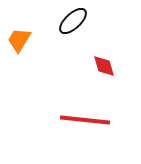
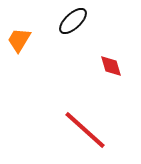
red diamond: moved 7 px right
red line: moved 10 px down; rotated 36 degrees clockwise
